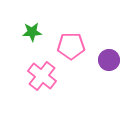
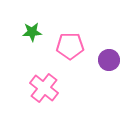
pink pentagon: moved 1 px left
pink cross: moved 2 px right, 12 px down
